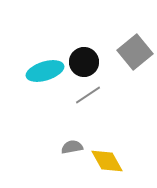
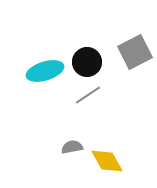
gray square: rotated 12 degrees clockwise
black circle: moved 3 px right
